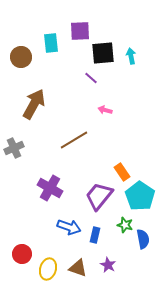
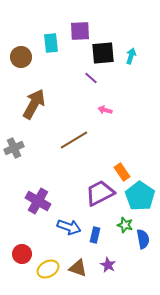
cyan arrow: rotated 28 degrees clockwise
purple cross: moved 12 px left, 13 px down
purple trapezoid: moved 1 px right, 3 px up; rotated 24 degrees clockwise
yellow ellipse: rotated 45 degrees clockwise
